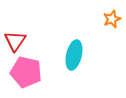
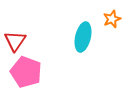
cyan ellipse: moved 9 px right, 18 px up
pink pentagon: rotated 8 degrees clockwise
